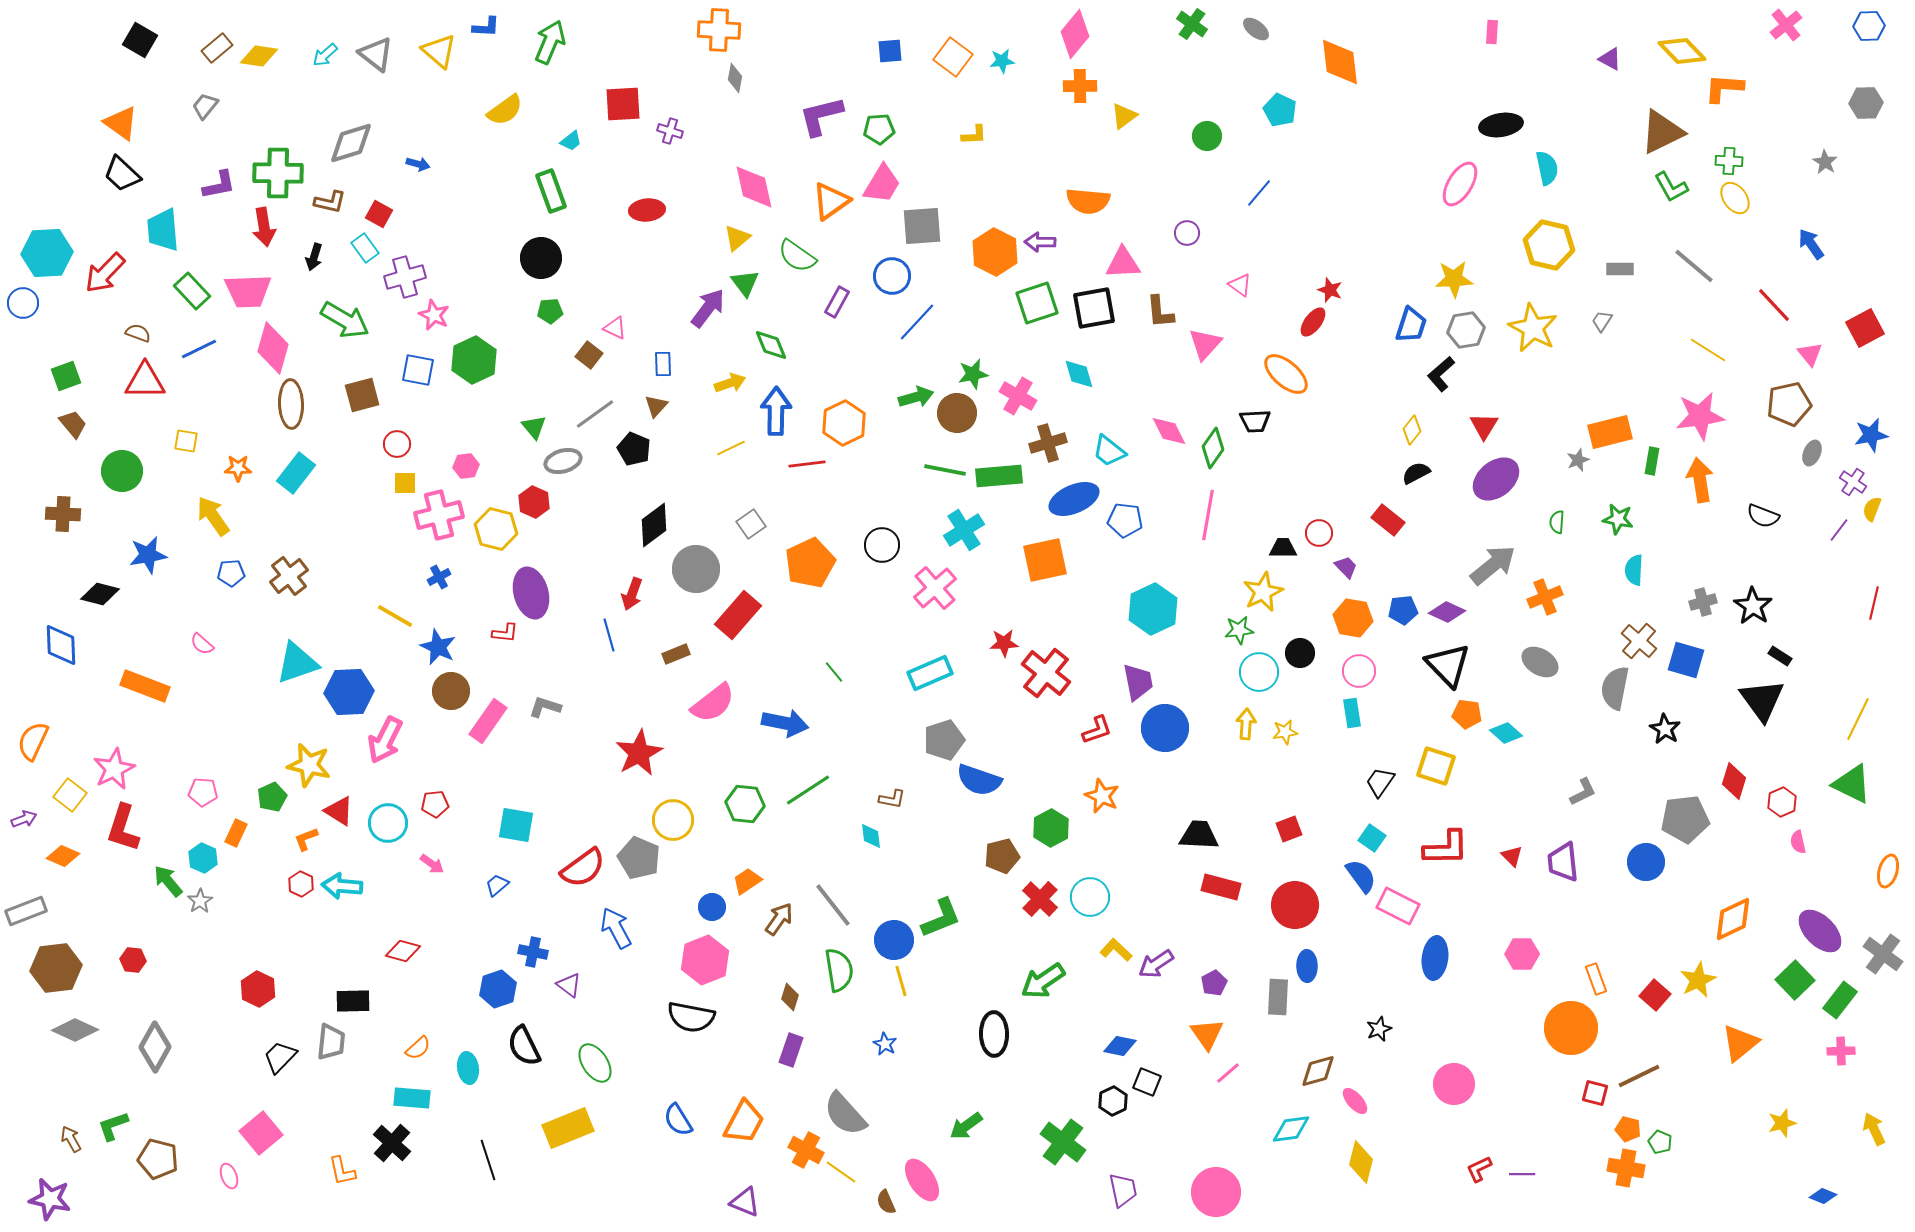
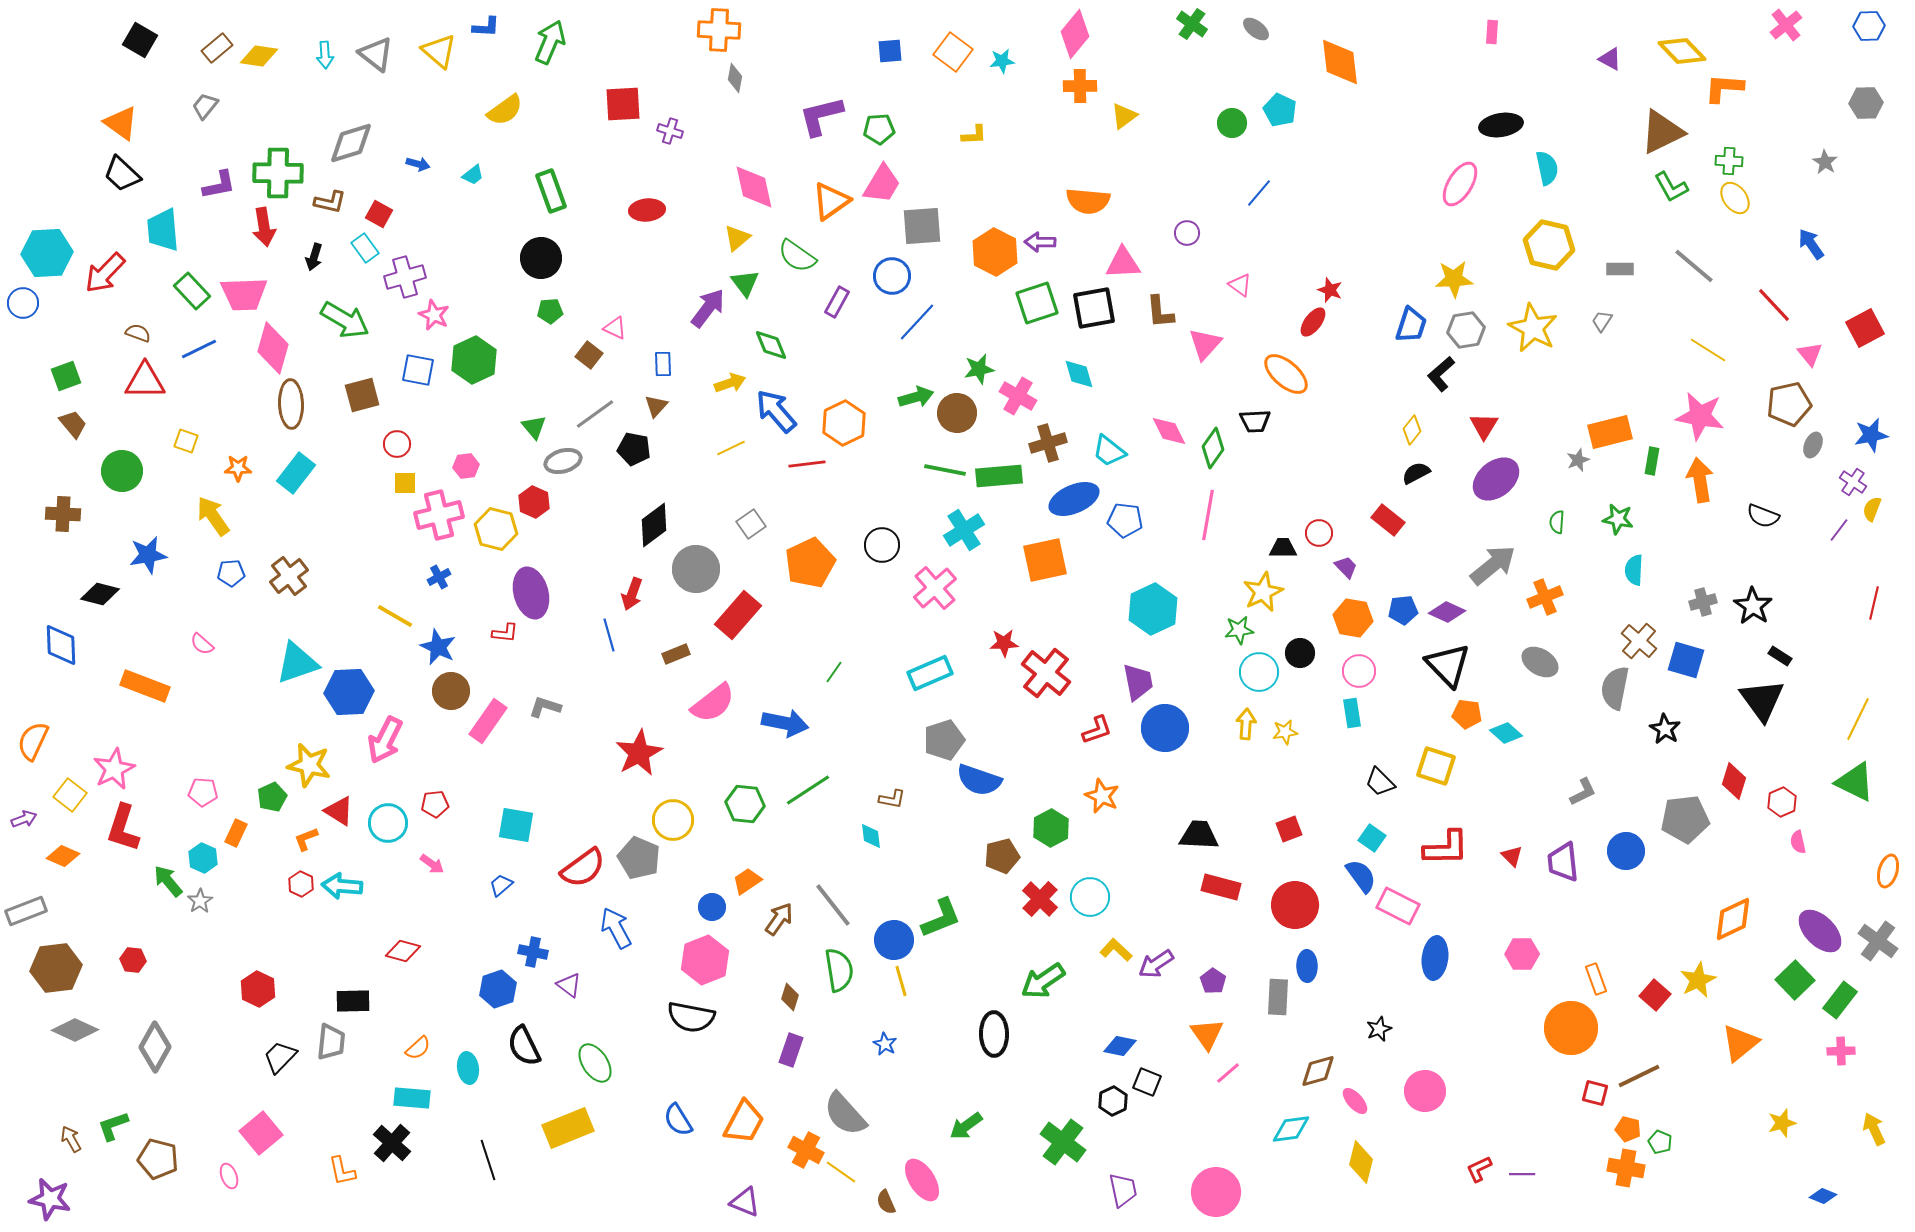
cyan arrow at (325, 55): rotated 52 degrees counterclockwise
orange square at (953, 57): moved 5 px up
green circle at (1207, 136): moved 25 px right, 13 px up
cyan trapezoid at (571, 141): moved 98 px left, 34 px down
pink trapezoid at (248, 291): moved 4 px left, 3 px down
green star at (973, 374): moved 6 px right, 5 px up
blue arrow at (776, 411): rotated 42 degrees counterclockwise
pink star at (1700, 416): rotated 18 degrees clockwise
yellow square at (186, 441): rotated 10 degrees clockwise
black pentagon at (634, 449): rotated 12 degrees counterclockwise
gray ellipse at (1812, 453): moved 1 px right, 8 px up
green line at (834, 672): rotated 75 degrees clockwise
black trapezoid at (1380, 782): rotated 80 degrees counterclockwise
green triangle at (1852, 784): moved 3 px right, 2 px up
blue circle at (1646, 862): moved 20 px left, 11 px up
blue trapezoid at (497, 885): moved 4 px right
gray cross at (1883, 954): moved 5 px left, 13 px up
purple pentagon at (1214, 983): moved 1 px left, 2 px up; rotated 10 degrees counterclockwise
pink circle at (1454, 1084): moved 29 px left, 7 px down
